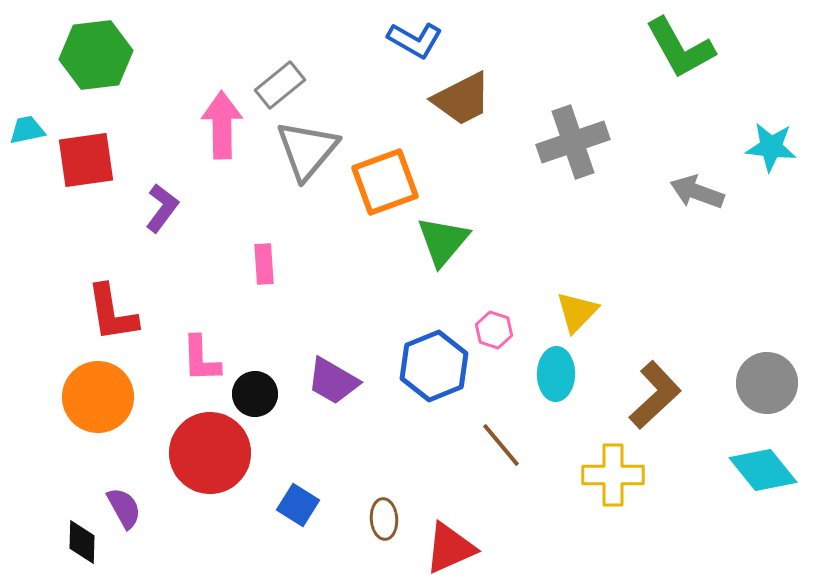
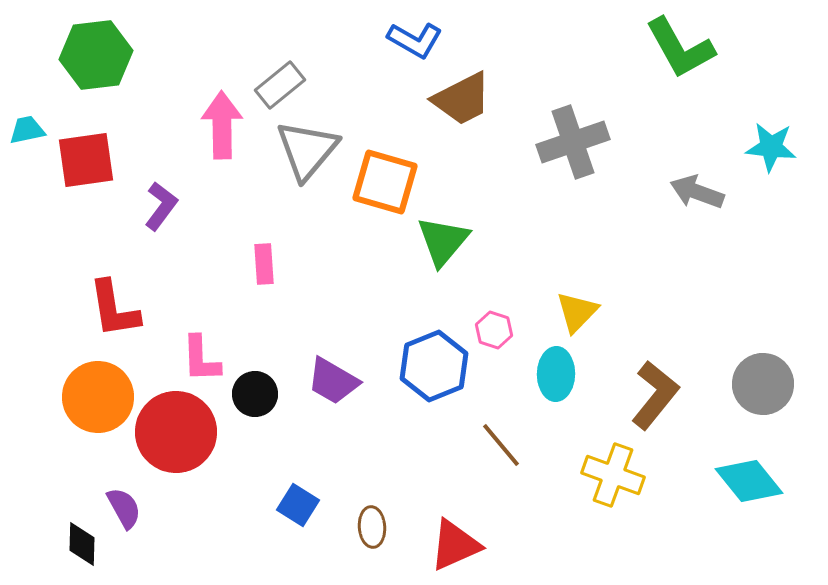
orange square: rotated 36 degrees clockwise
purple L-shape: moved 1 px left, 2 px up
red L-shape: moved 2 px right, 4 px up
gray circle: moved 4 px left, 1 px down
brown L-shape: rotated 8 degrees counterclockwise
red circle: moved 34 px left, 21 px up
cyan diamond: moved 14 px left, 11 px down
yellow cross: rotated 20 degrees clockwise
brown ellipse: moved 12 px left, 8 px down
black diamond: moved 2 px down
red triangle: moved 5 px right, 3 px up
